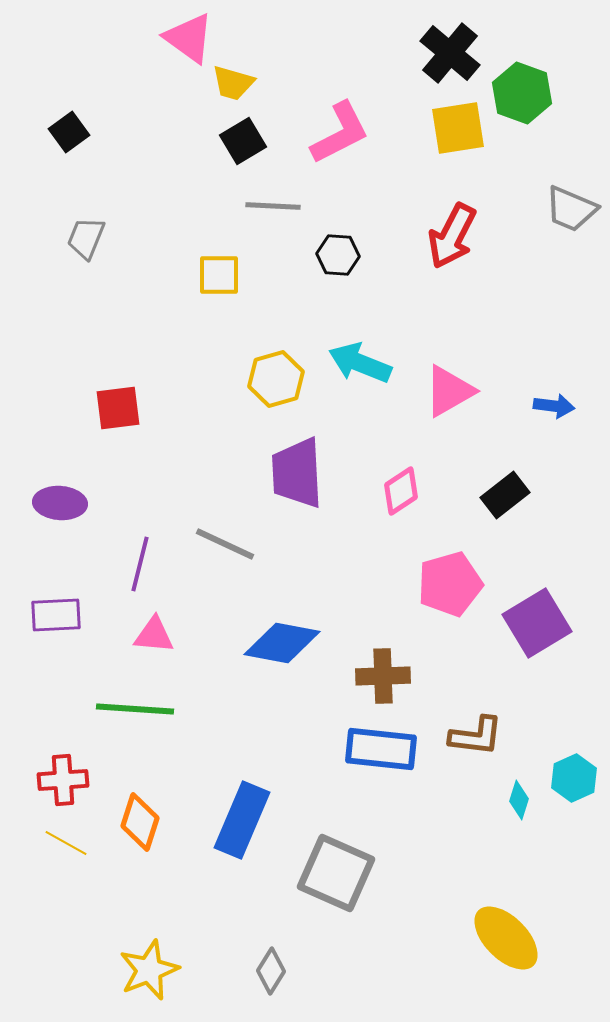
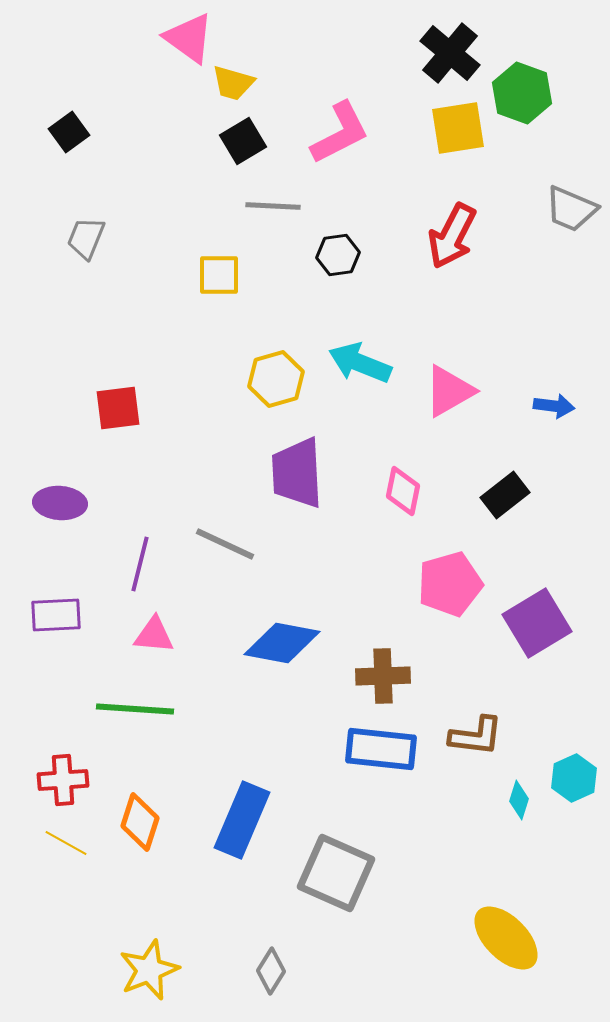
black hexagon at (338, 255): rotated 12 degrees counterclockwise
pink diamond at (401, 491): moved 2 px right; rotated 45 degrees counterclockwise
